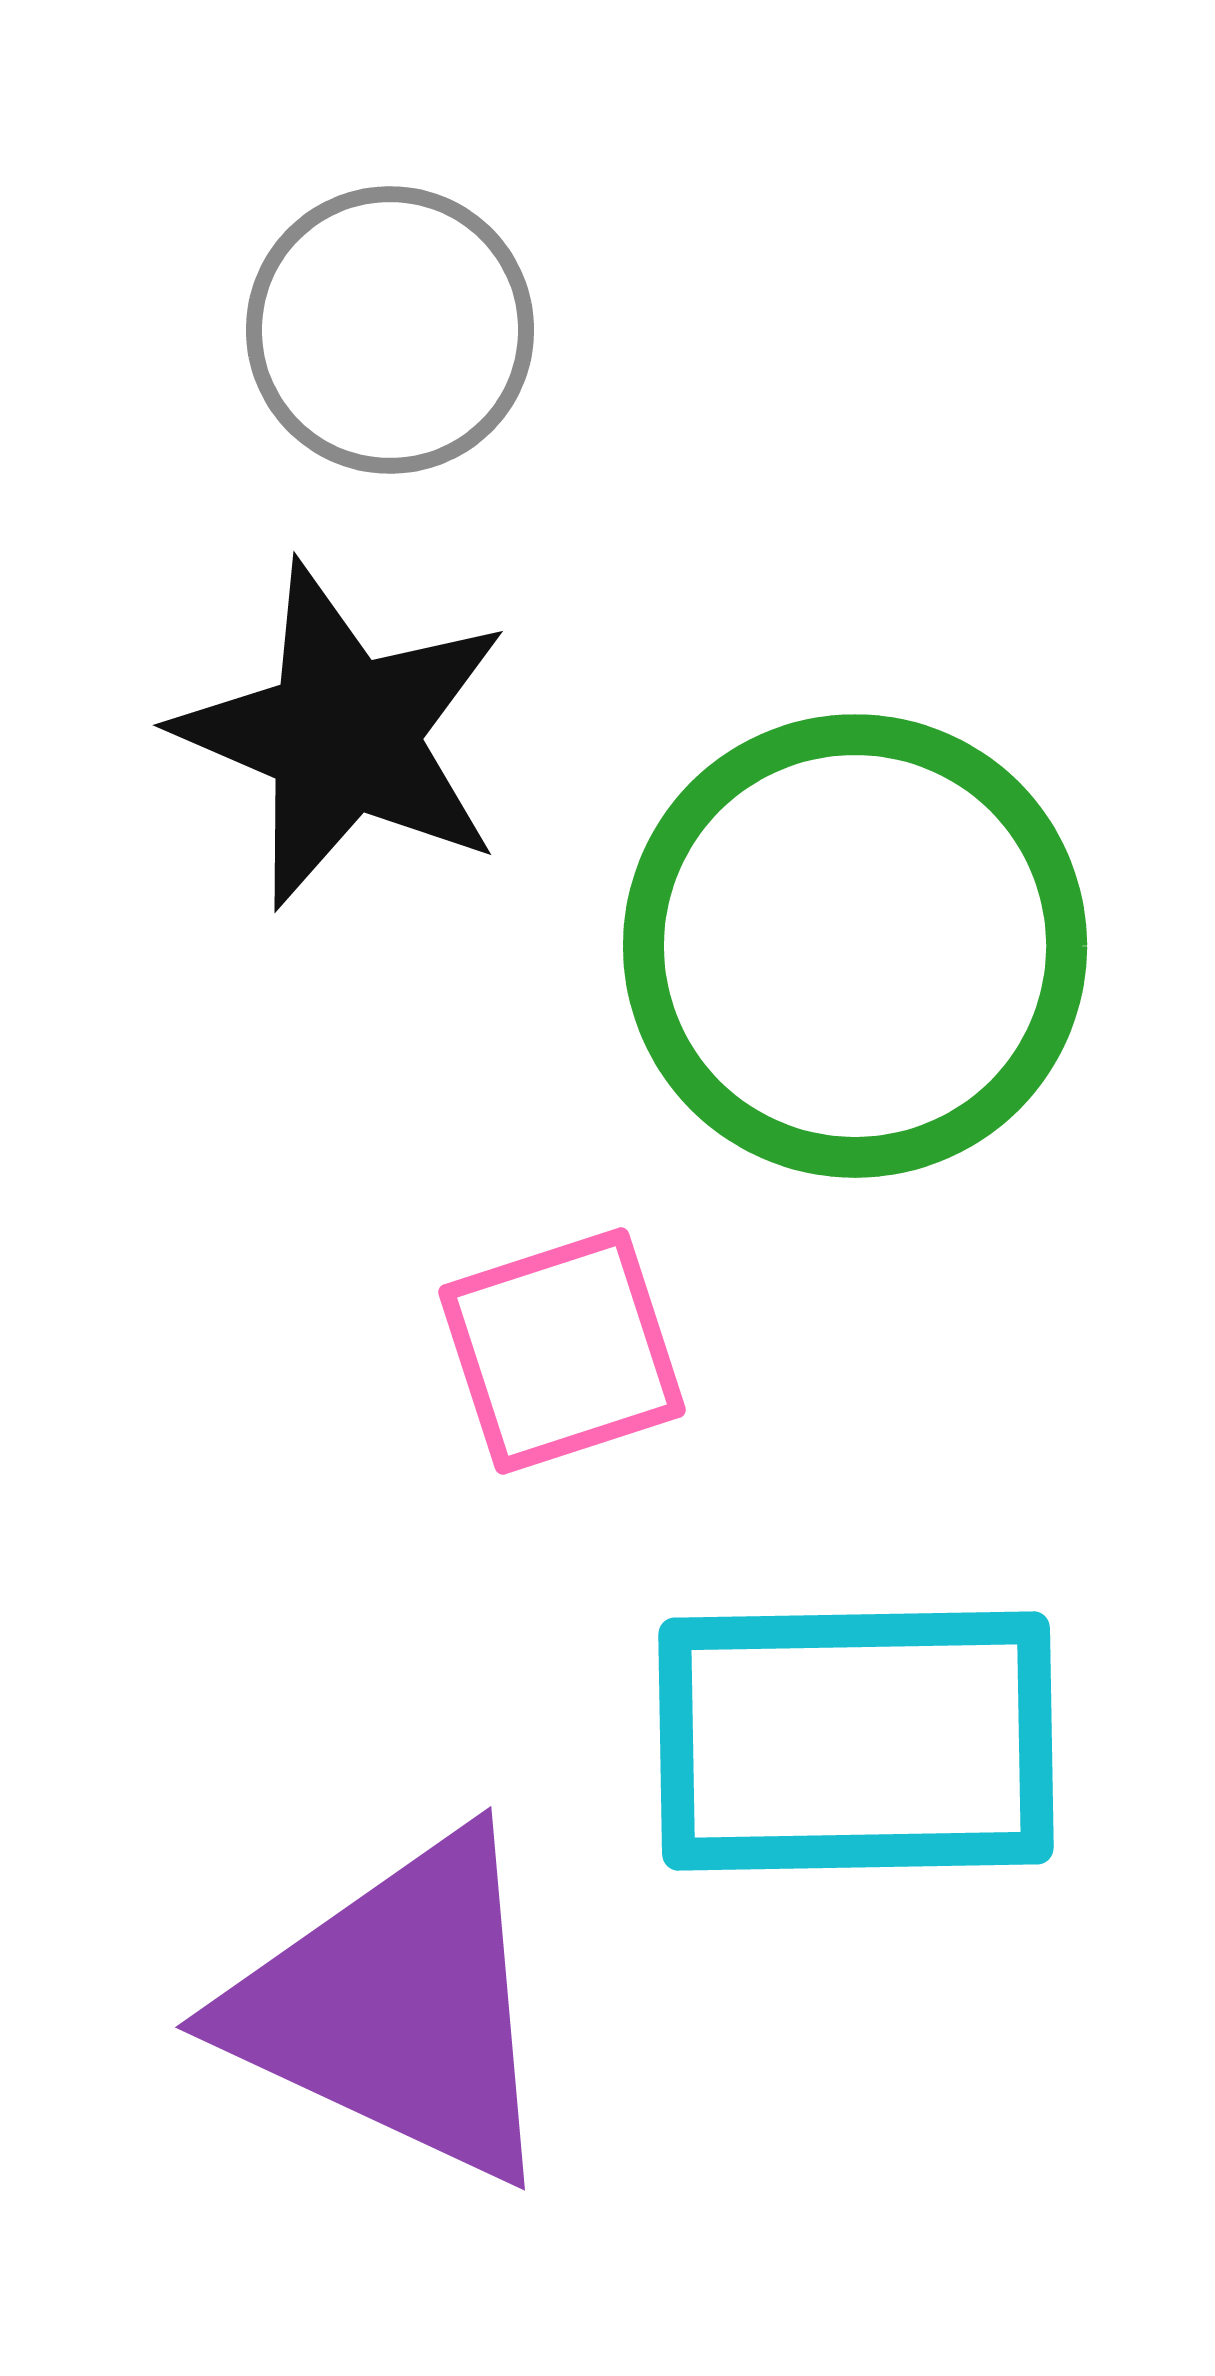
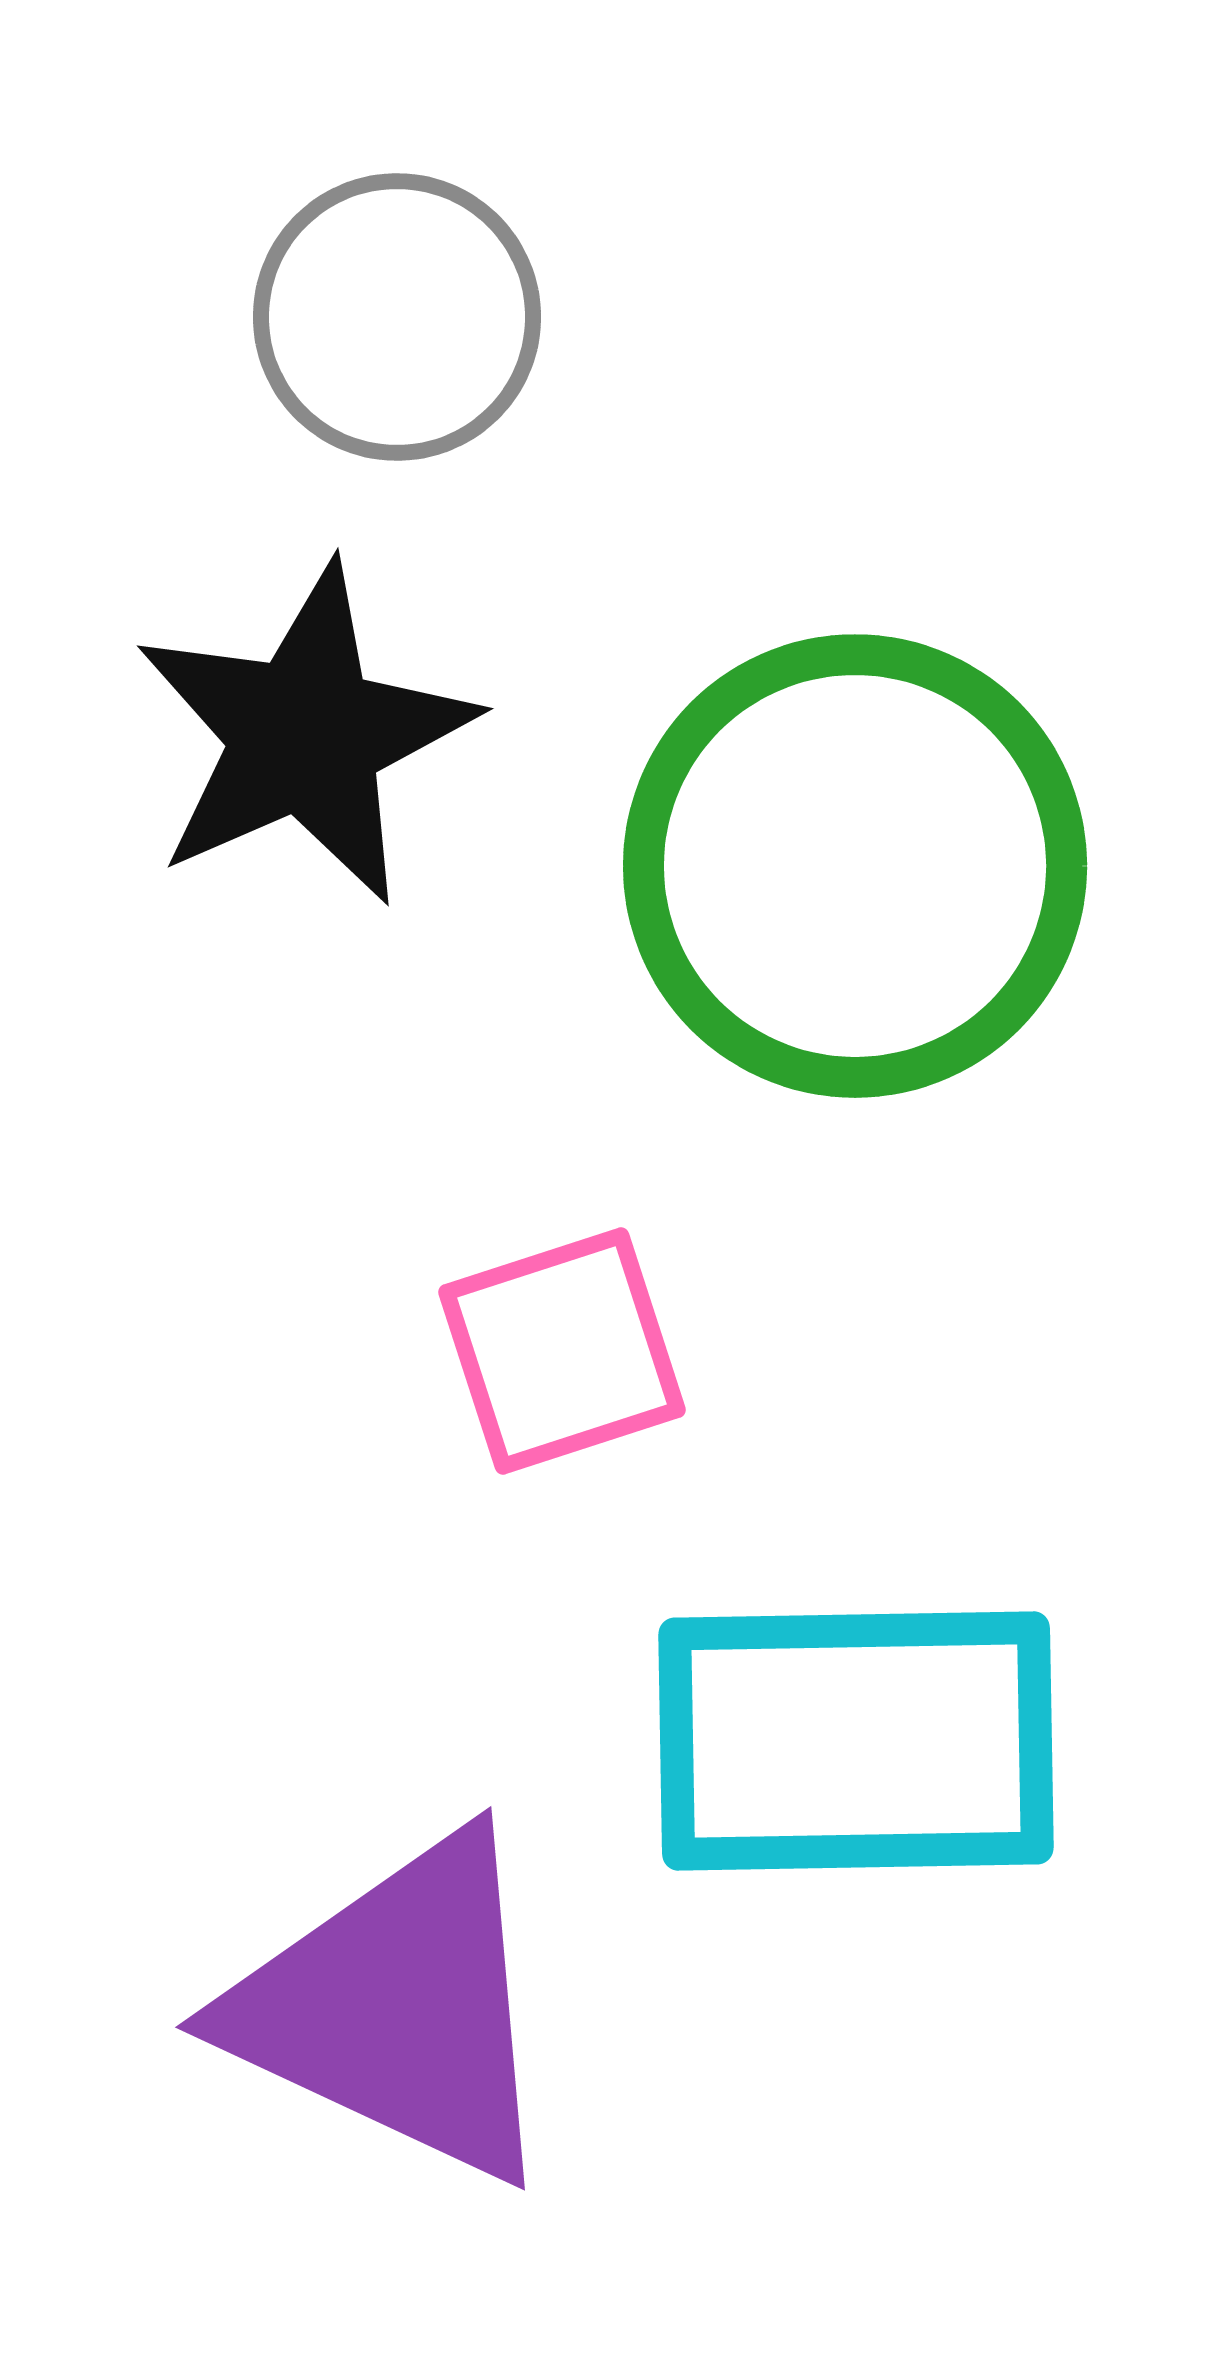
gray circle: moved 7 px right, 13 px up
black star: moved 38 px left; rotated 25 degrees clockwise
green circle: moved 80 px up
